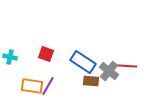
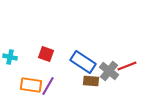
red line: rotated 24 degrees counterclockwise
orange rectangle: moved 1 px left, 1 px up
